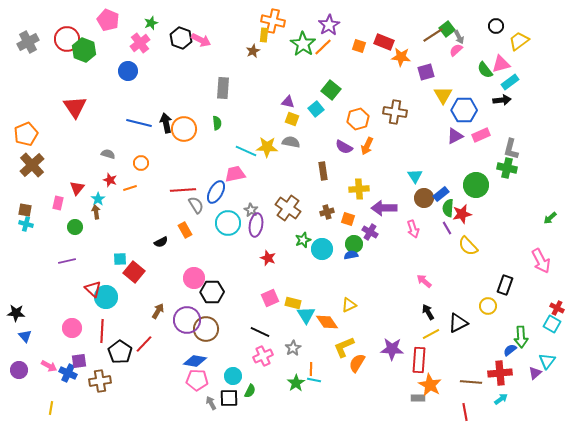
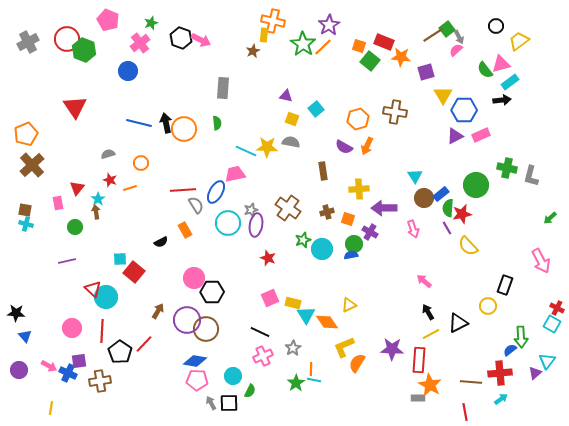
green square at (331, 90): moved 39 px right, 29 px up
purple triangle at (288, 102): moved 2 px left, 6 px up
gray L-shape at (511, 149): moved 20 px right, 27 px down
gray semicircle at (108, 154): rotated 32 degrees counterclockwise
pink rectangle at (58, 203): rotated 24 degrees counterclockwise
gray star at (251, 210): rotated 24 degrees clockwise
black square at (229, 398): moved 5 px down
